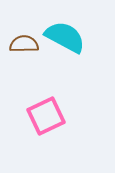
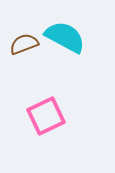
brown semicircle: rotated 20 degrees counterclockwise
